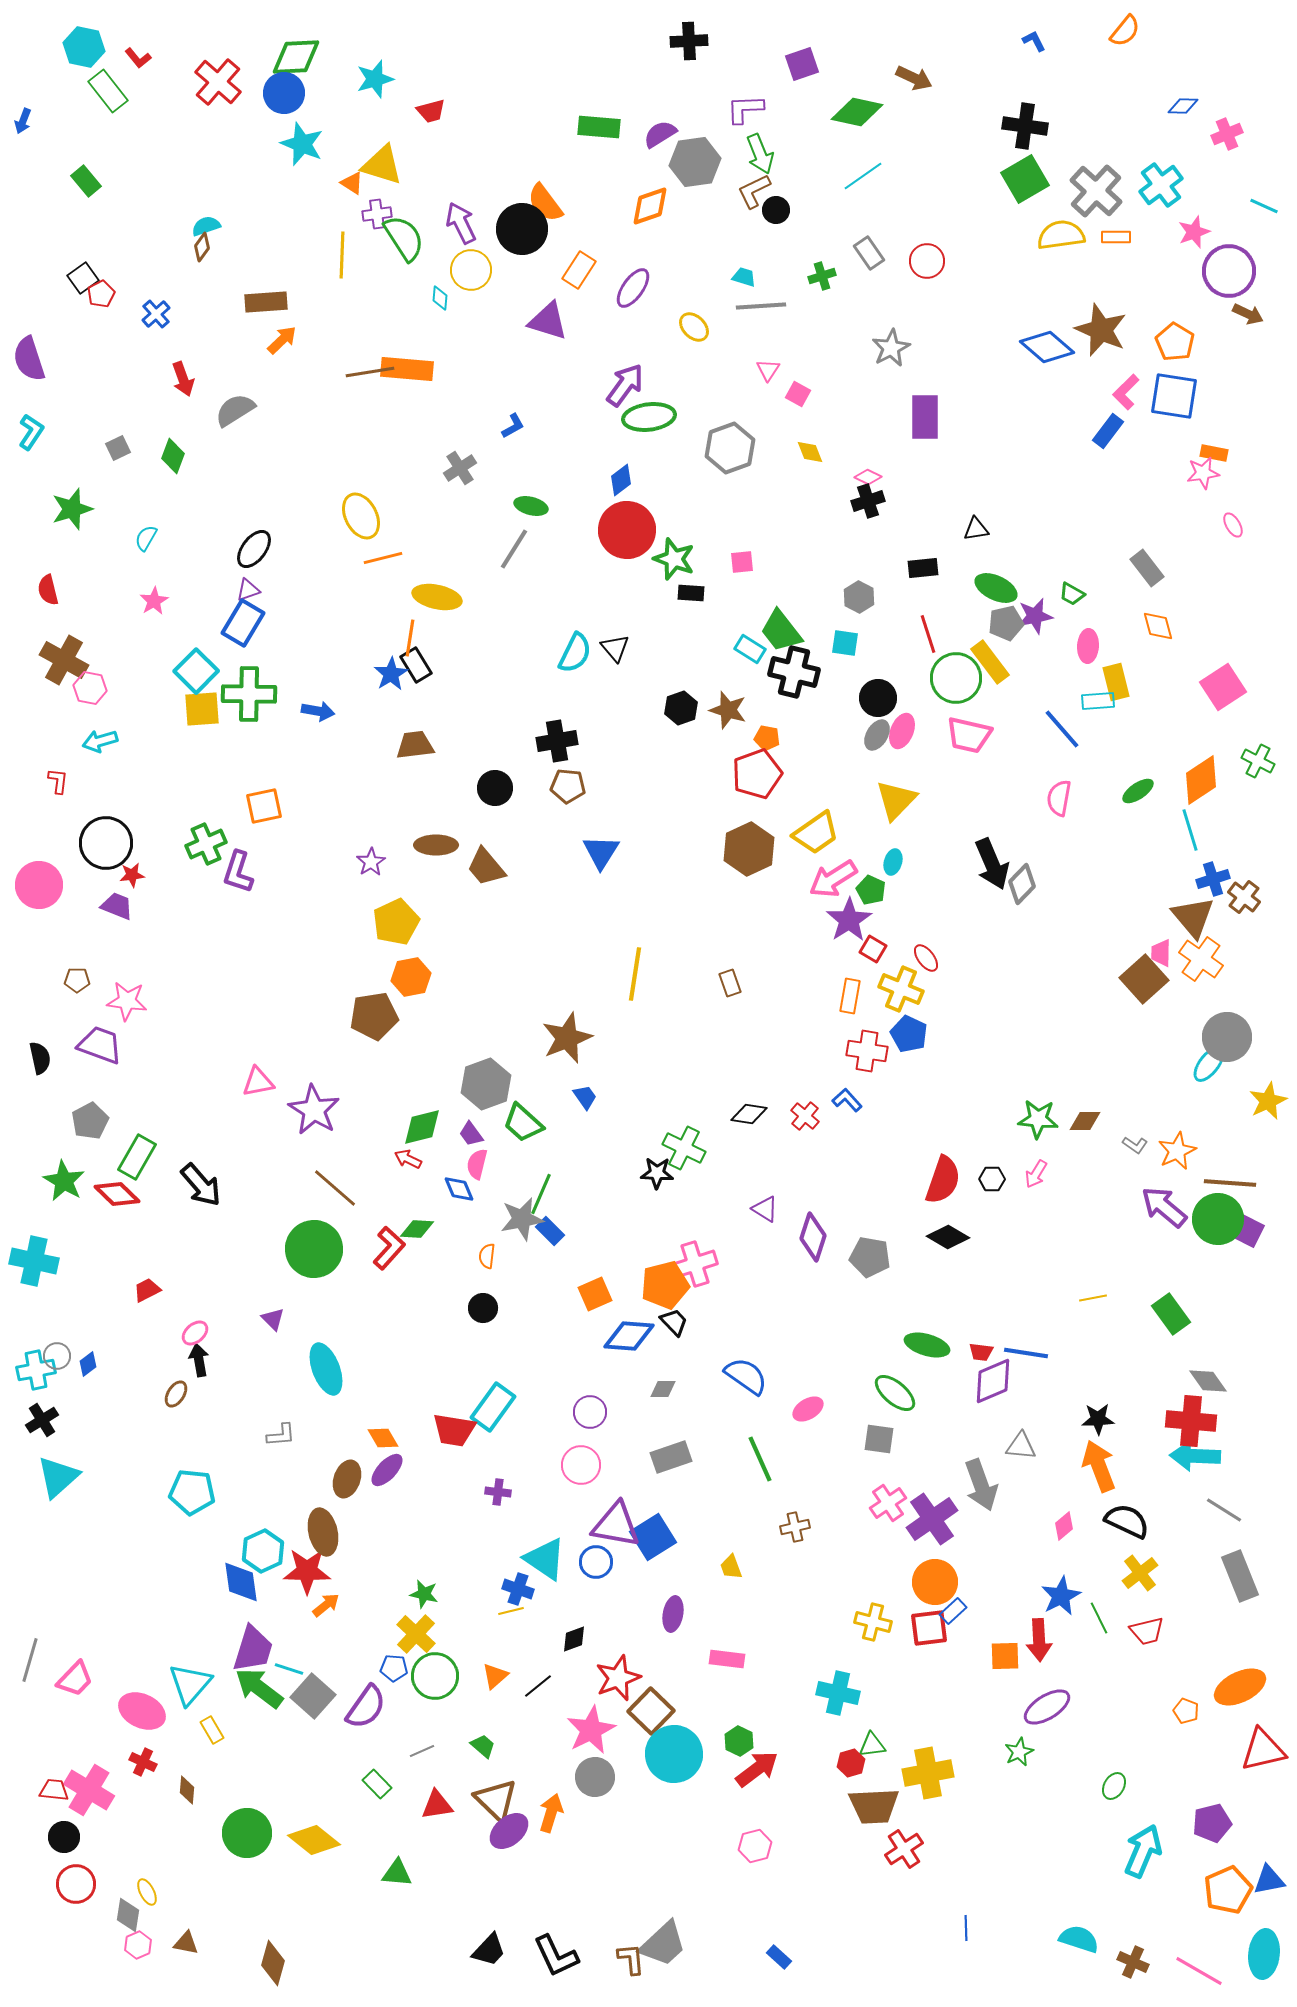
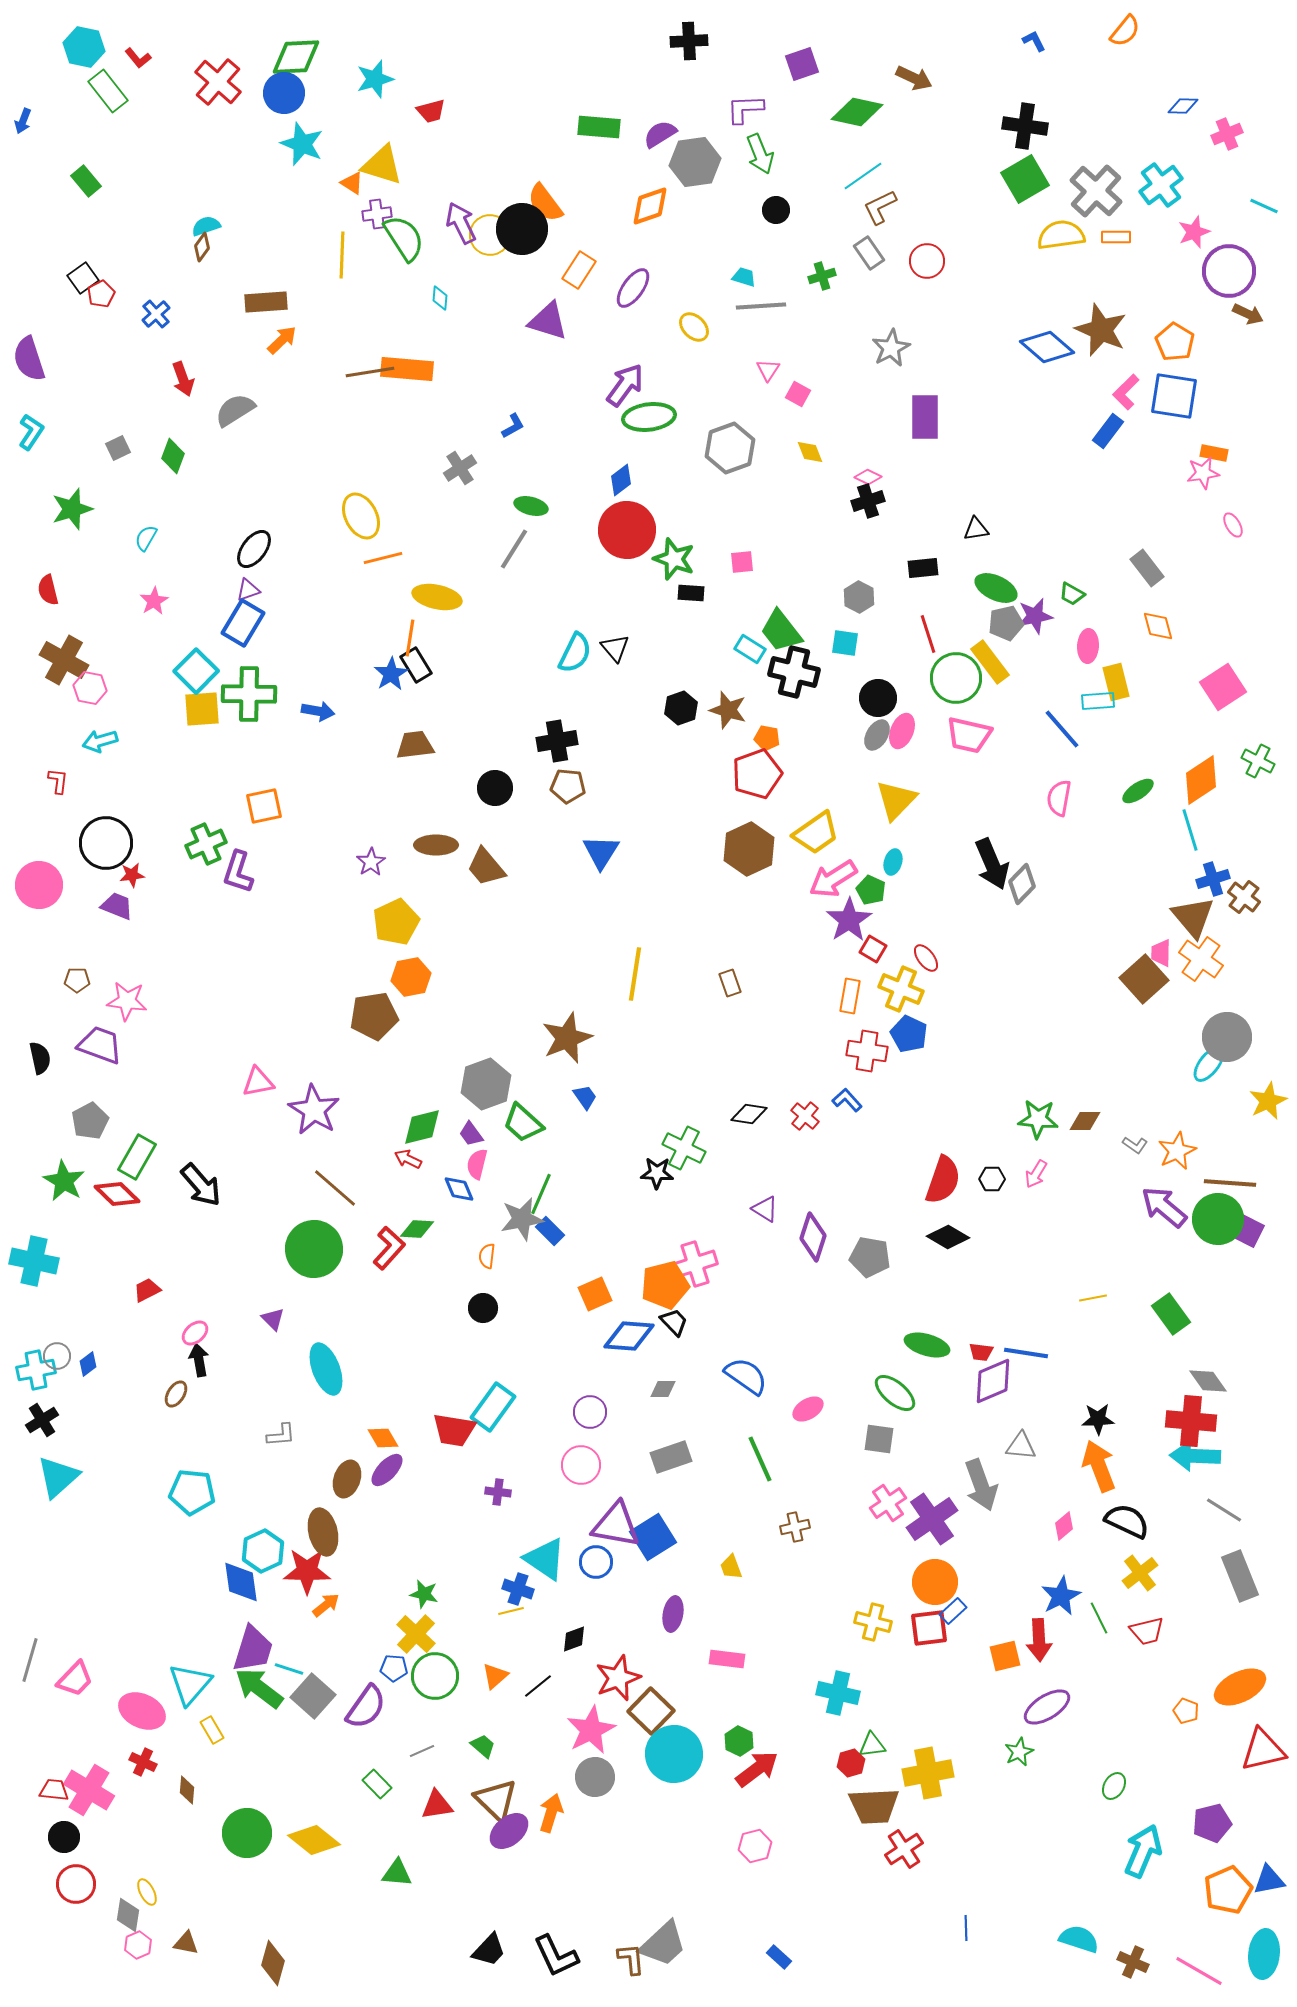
brown L-shape at (754, 191): moved 126 px right, 16 px down
yellow circle at (471, 270): moved 19 px right, 35 px up
orange square at (1005, 1656): rotated 12 degrees counterclockwise
